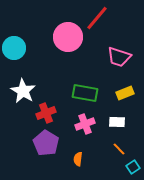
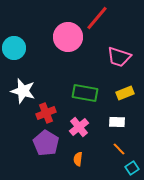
white star: rotated 15 degrees counterclockwise
pink cross: moved 6 px left, 3 px down; rotated 18 degrees counterclockwise
cyan square: moved 1 px left, 1 px down
